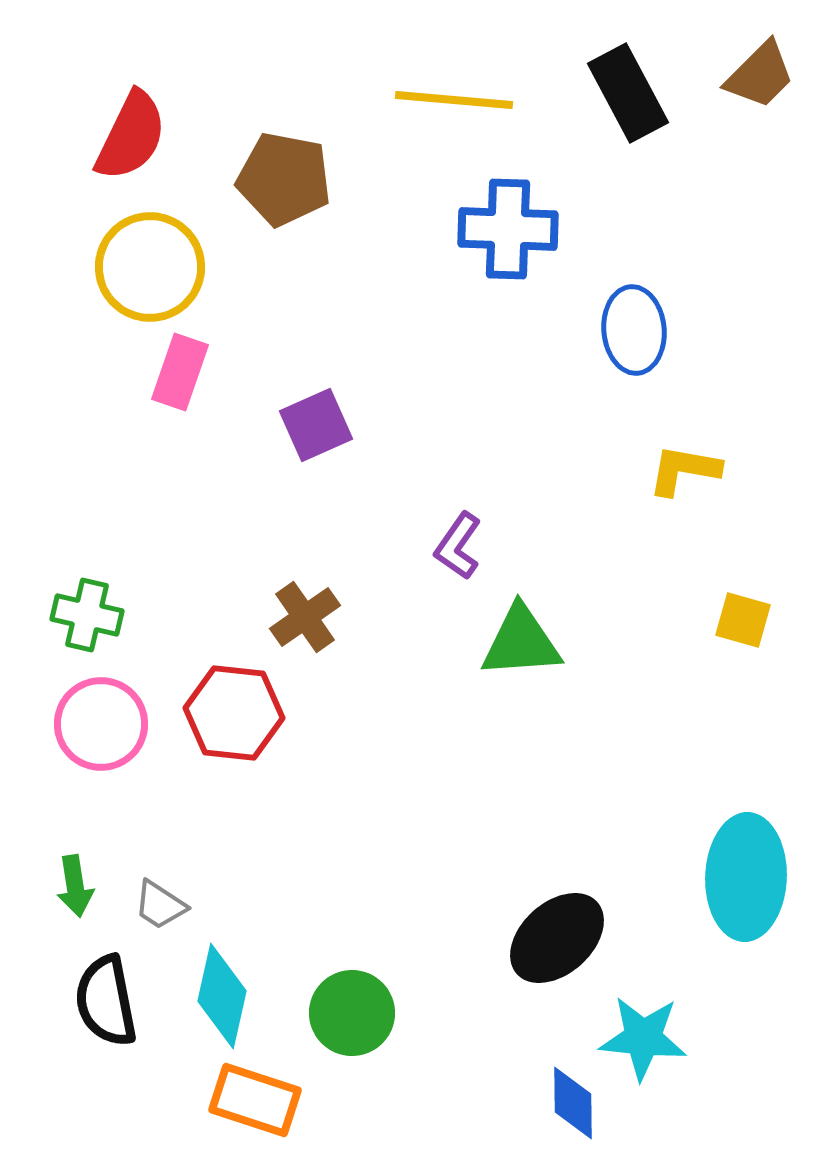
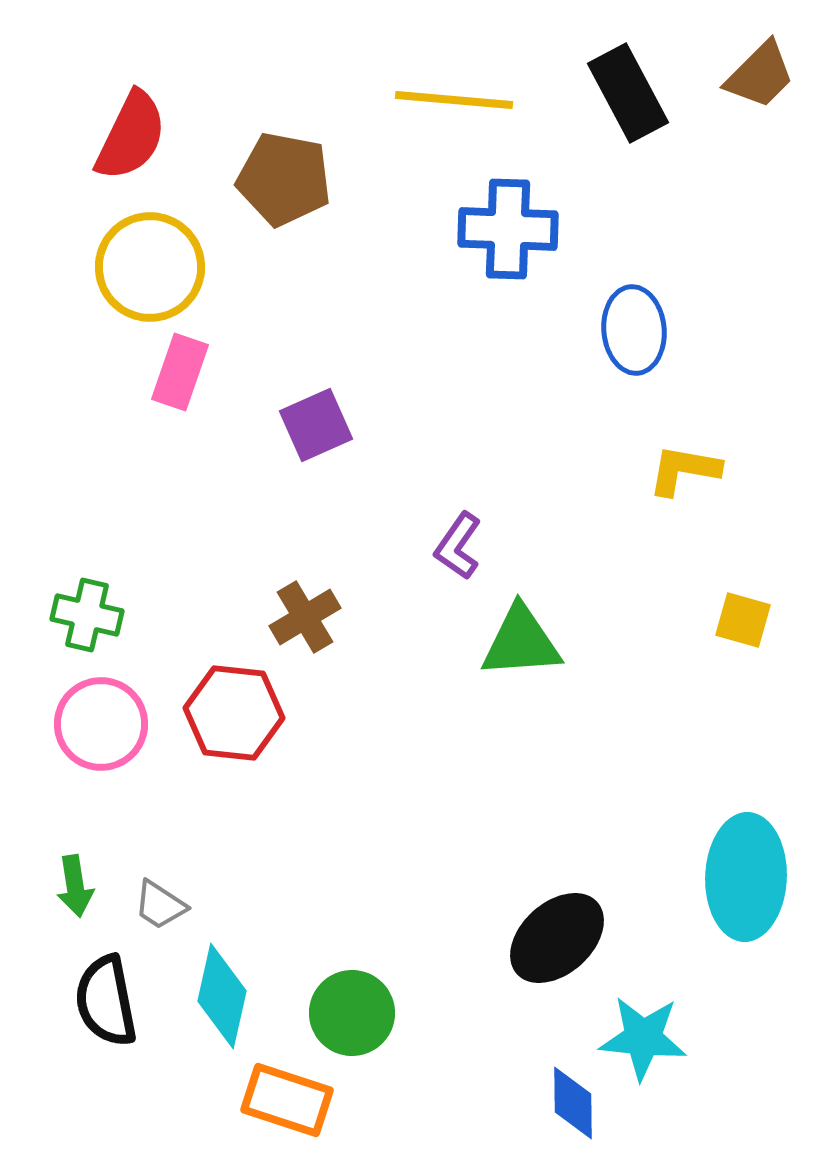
brown cross: rotated 4 degrees clockwise
orange rectangle: moved 32 px right
